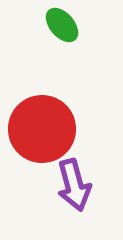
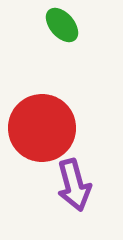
red circle: moved 1 px up
